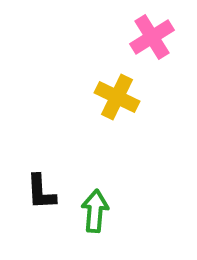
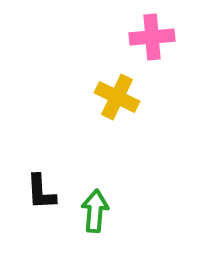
pink cross: rotated 27 degrees clockwise
